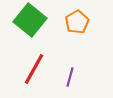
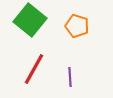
orange pentagon: moved 4 px down; rotated 25 degrees counterclockwise
purple line: rotated 18 degrees counterclockwise
